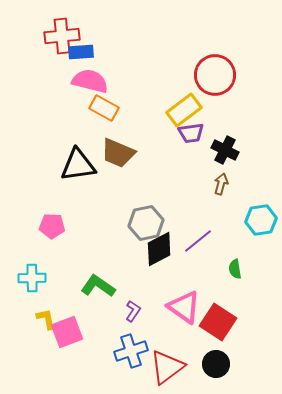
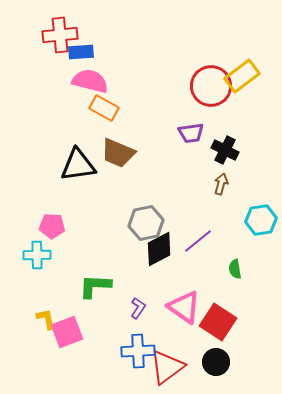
red cross: moved 2 px left, 1 px up
red circle: moved 4 px left, 11 px down
yellow rectangle: moved 58 px right, 34 px up
cyan cross: moved 5 px right, 23 px up
green L-shape: moved 3 px left; rotated 32 degrees counterclockwise
purple L-shape: moved 5 px right, 3 px up
blue cross: moved 7 px right; rotated 16 degrees clockwise
black circle: moved 2 px up
